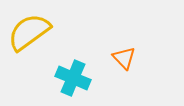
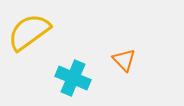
orange triangle: moved 2 px down
